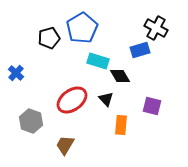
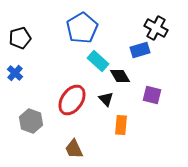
black pentagon: moved 29 px left
cyan rectangle: rotated 25 degrees clockwise
blue cross: moved 1 px left
red ellipse: rotated 20 degrees counterclockwise
purple square: moved 11 px up
brown trapezoid: moved 9 px right, 4 px down; rotated 55 degrees counterclockwise
